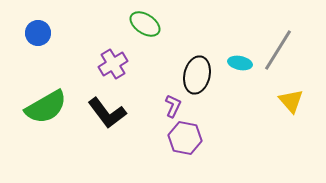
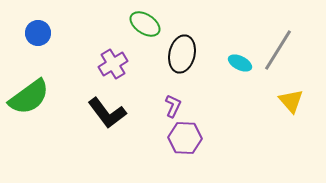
cyan ellipse: rotated 15 degrees clockwise
black ellipse: moved 15 px left, 21 px up
green semicircle: moved 17 px left, 10 px up; rotated 6 degrees counterclockwise
purple hexagon: rotated 8 degrees counterclockwise
